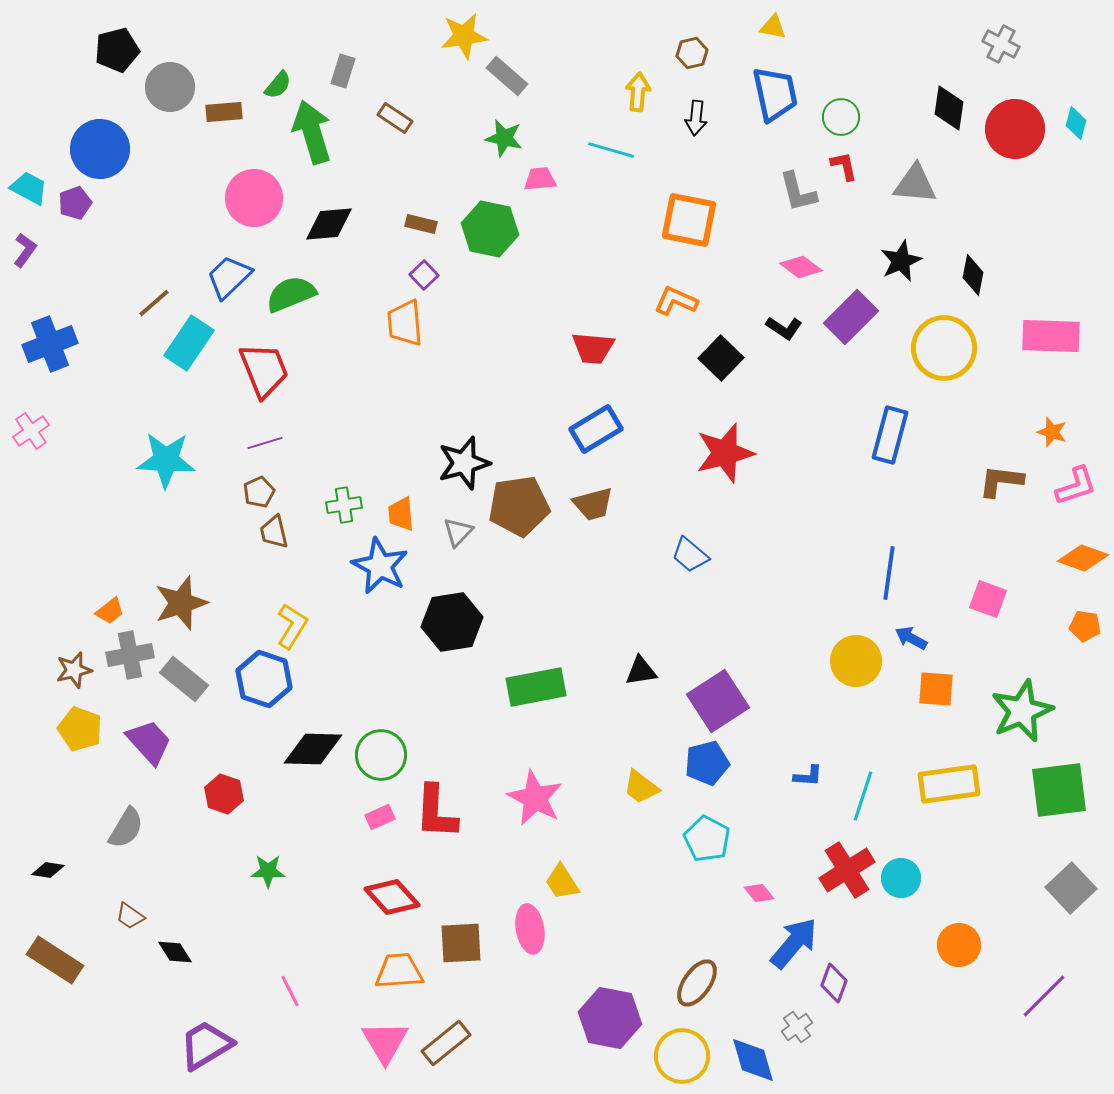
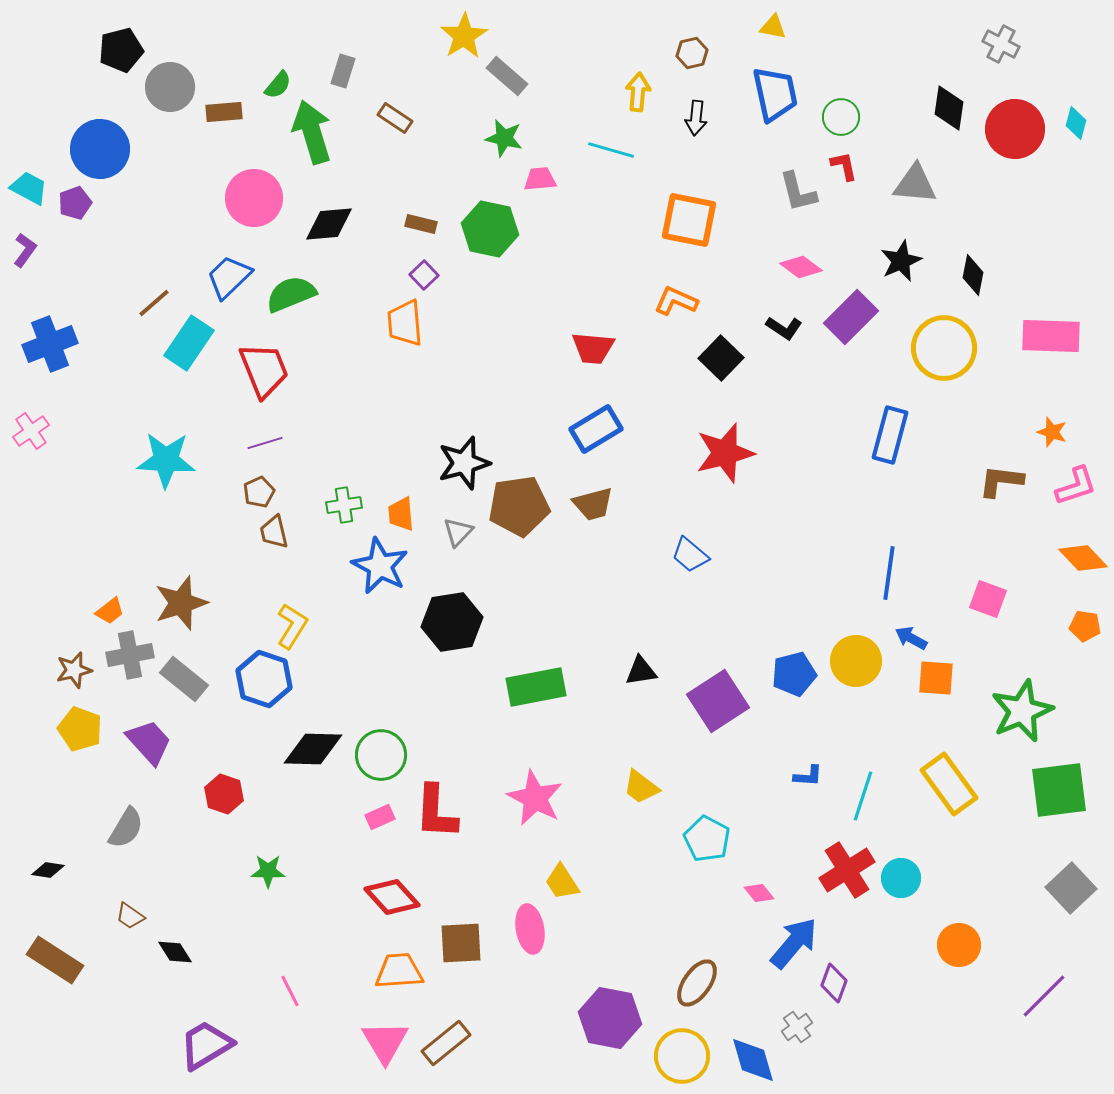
yellow star at (464, 36): rotated 24 degrees counterclockwise
black pentagon at (117, 50): moved 4 px right
orange diamond at (1083, 558): rotated 27 degrees clockwise
orange square at (936, 689): moved 11 px up
blue pentagon at (707, 763): moved 87 px right, 89 px up
yellow rectangle at (949, 784): rotated 62 degrees clockwise
